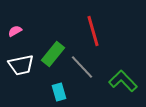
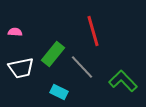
pink semicircle: moved 1 px down; rotated 32 degrees clockwise
white trapezoid: moved 3 px down
cyan rectangle: rotated 48 degrees counterclockwise
